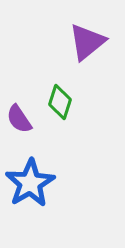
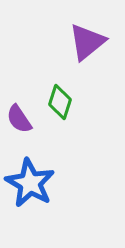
blue star: rotated 12 degrees counterclockwise
